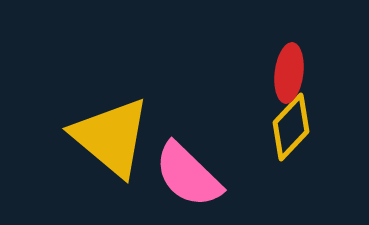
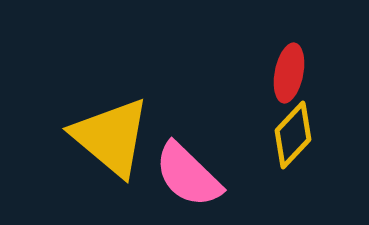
red ellipse: rotated 4 degrees clockwise
yellow diamond: moved 2 px right, 8 px down
